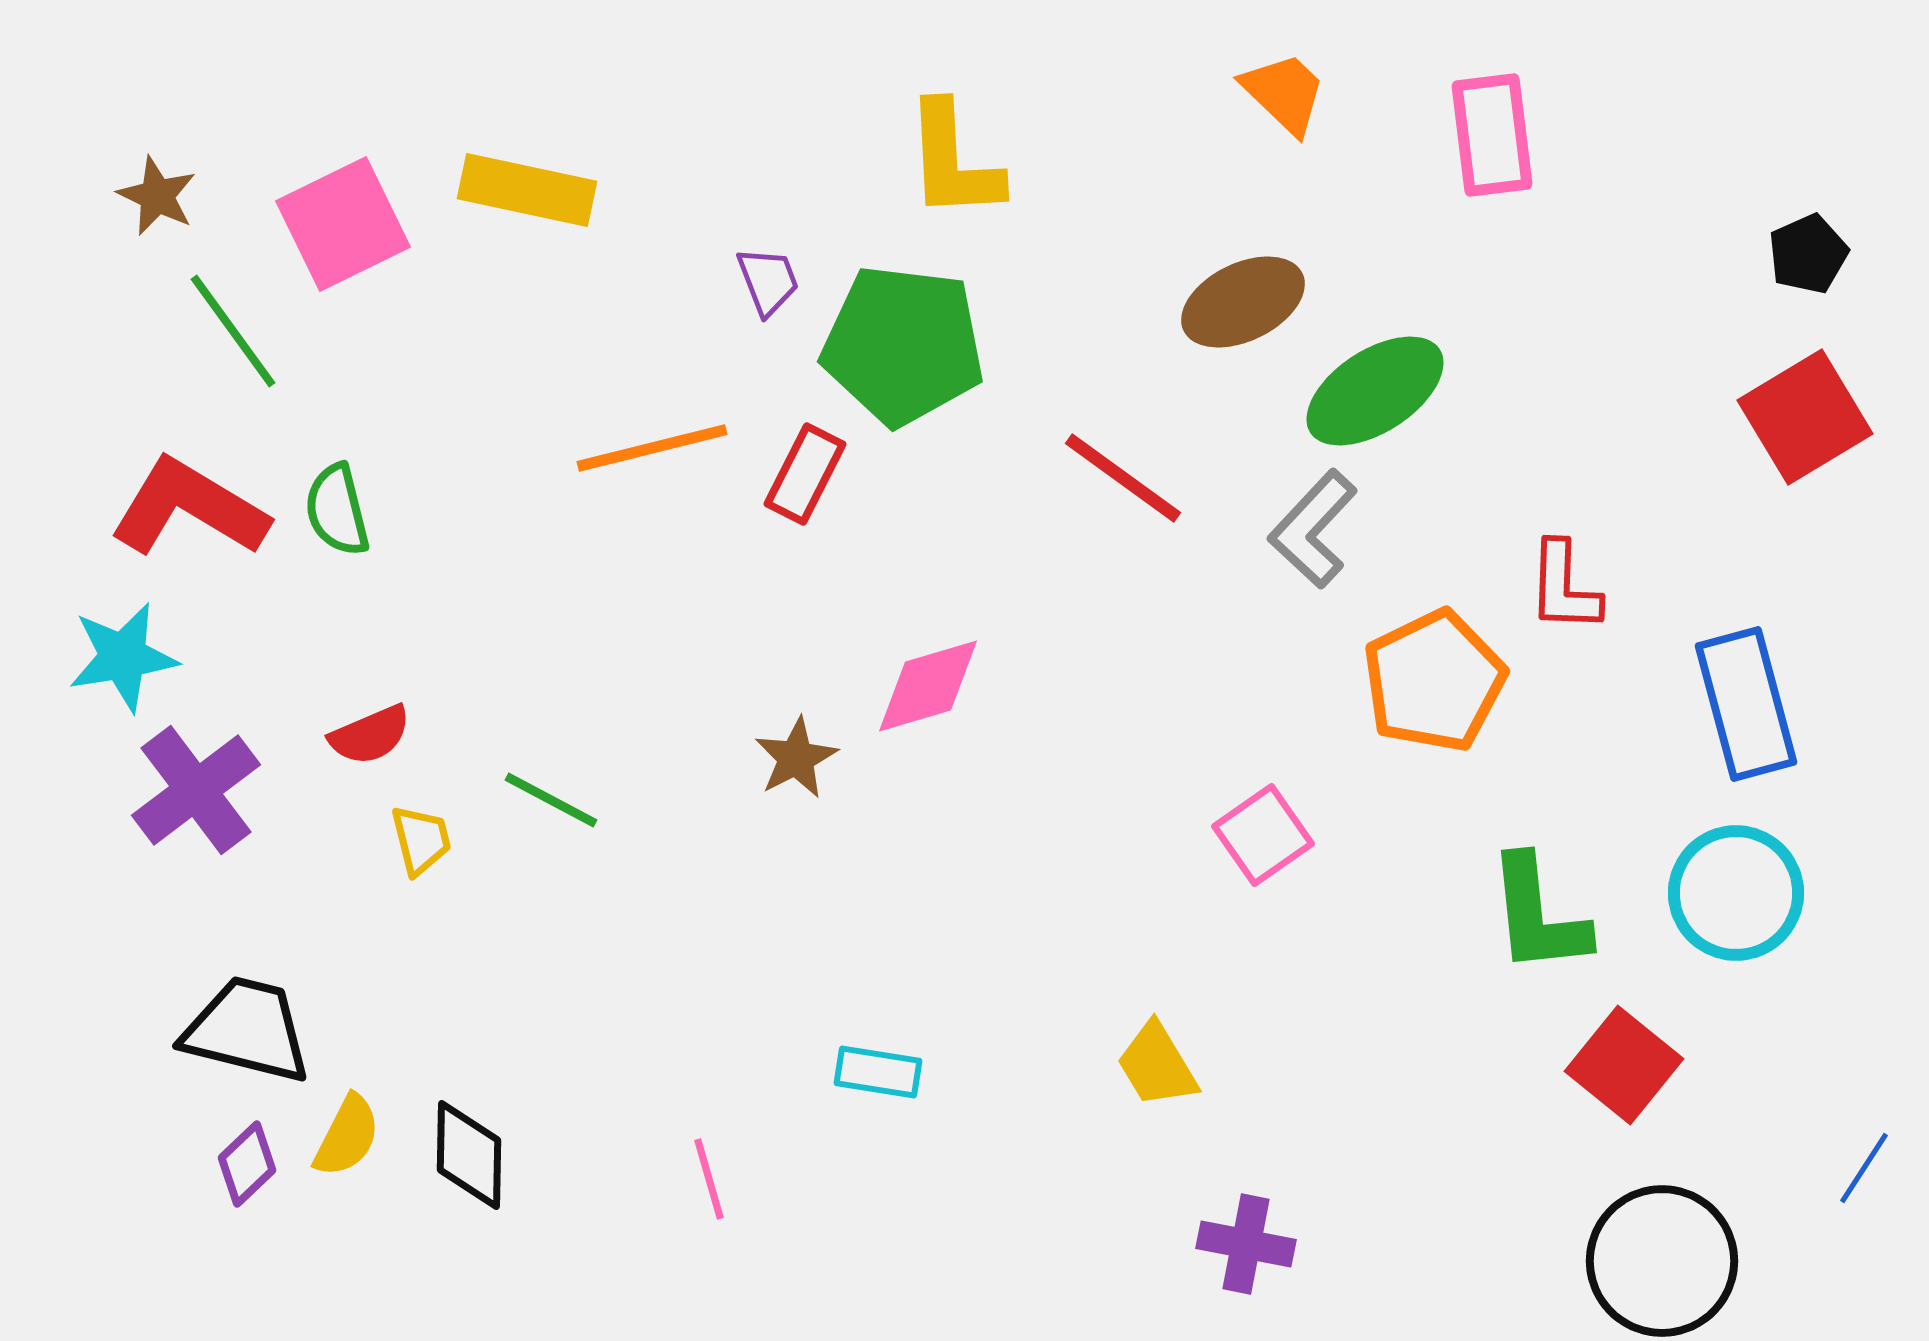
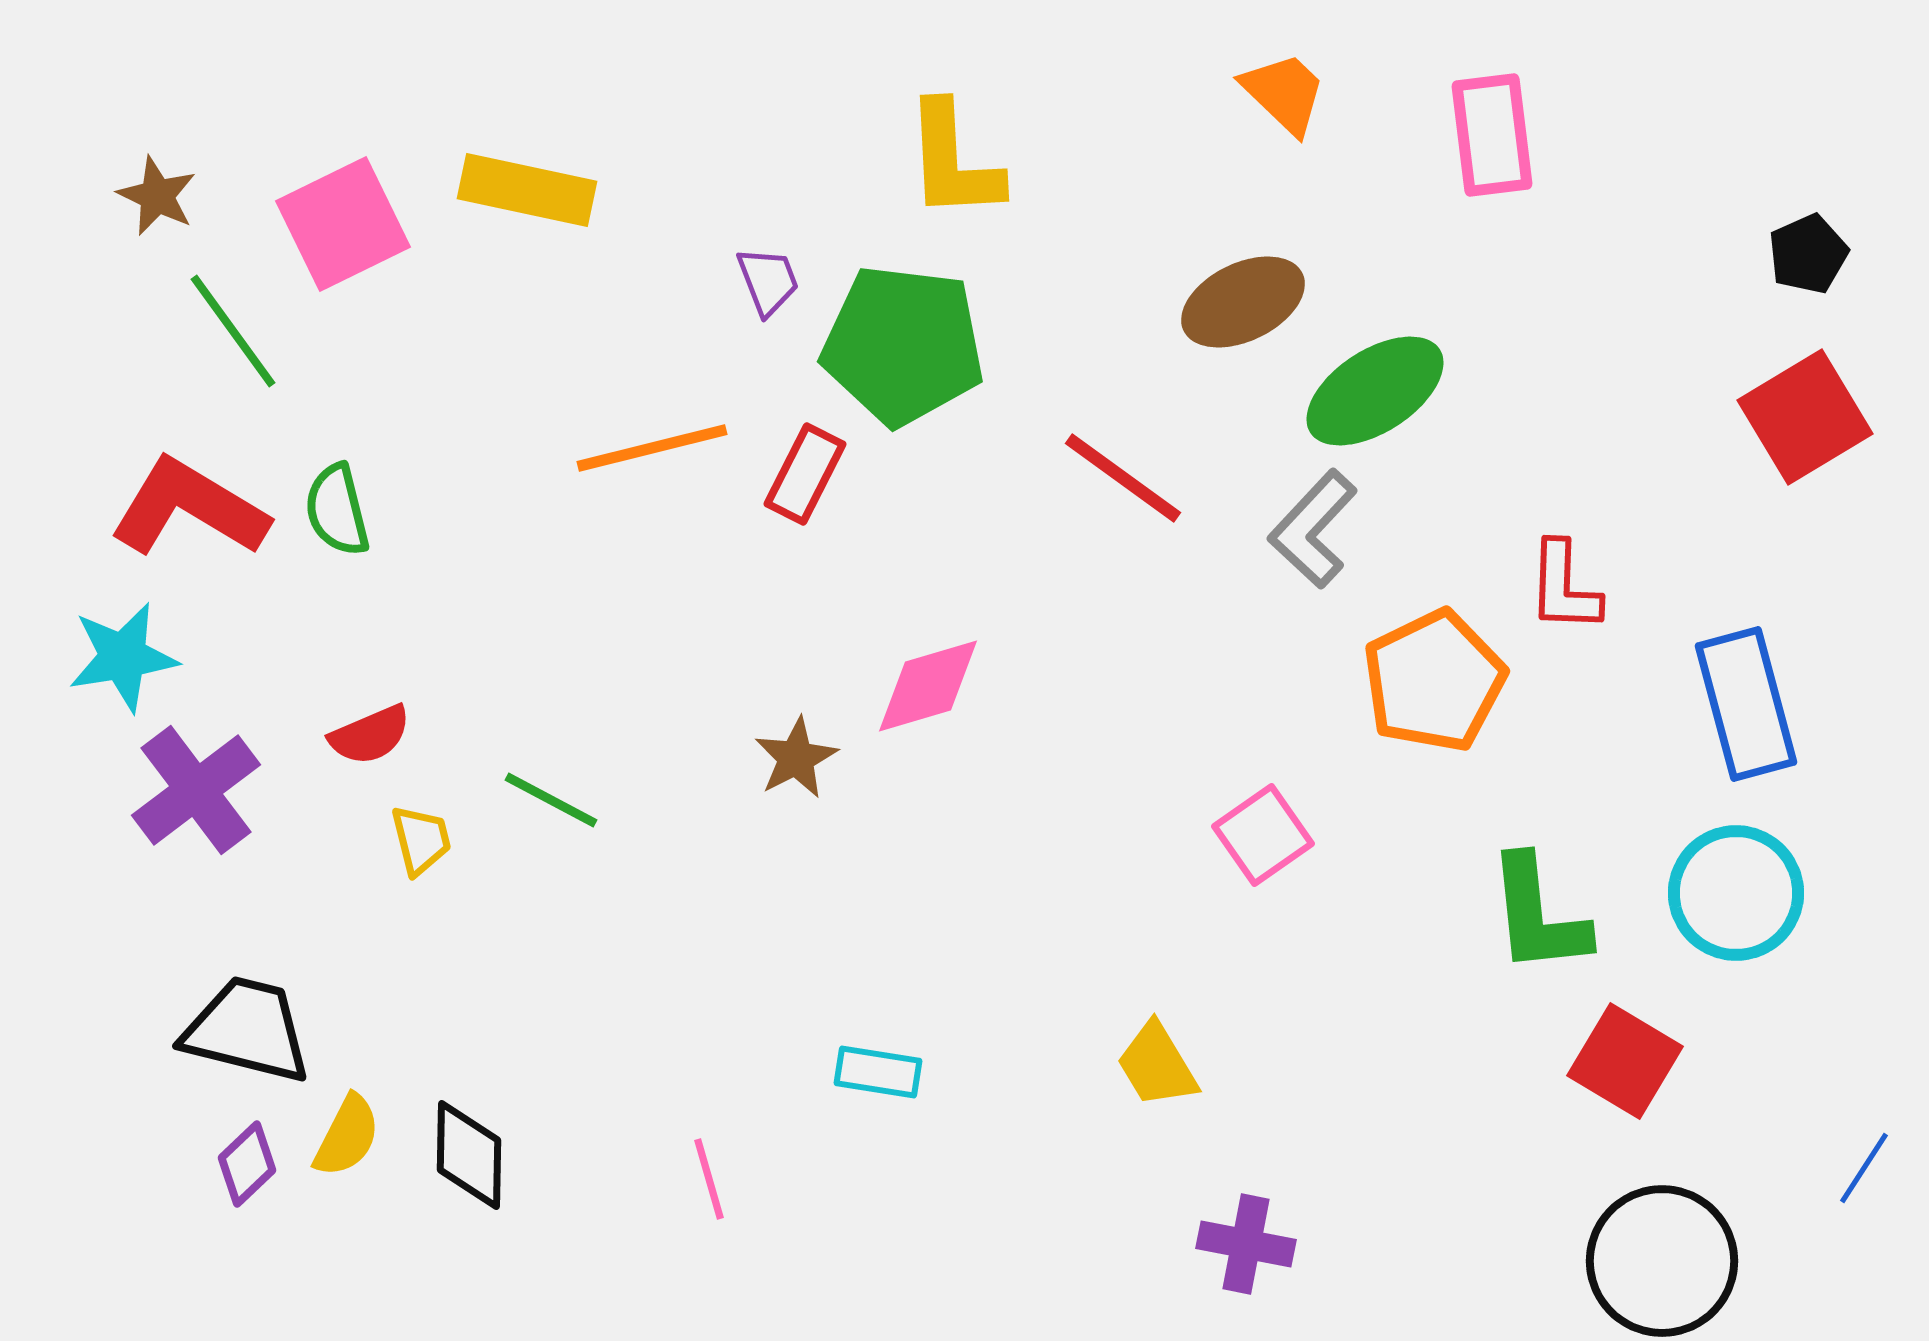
red square at (1624, 1065): moved 1 px right, 4 px up; rotated 8 degrees counterclockwise
